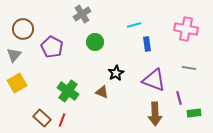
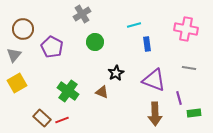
red line: rotated 48 degrees clockwise
